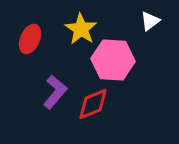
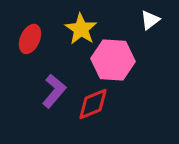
white triangle: moved 1 px up
purple L-shape: moved 1 px left, 1 px up
